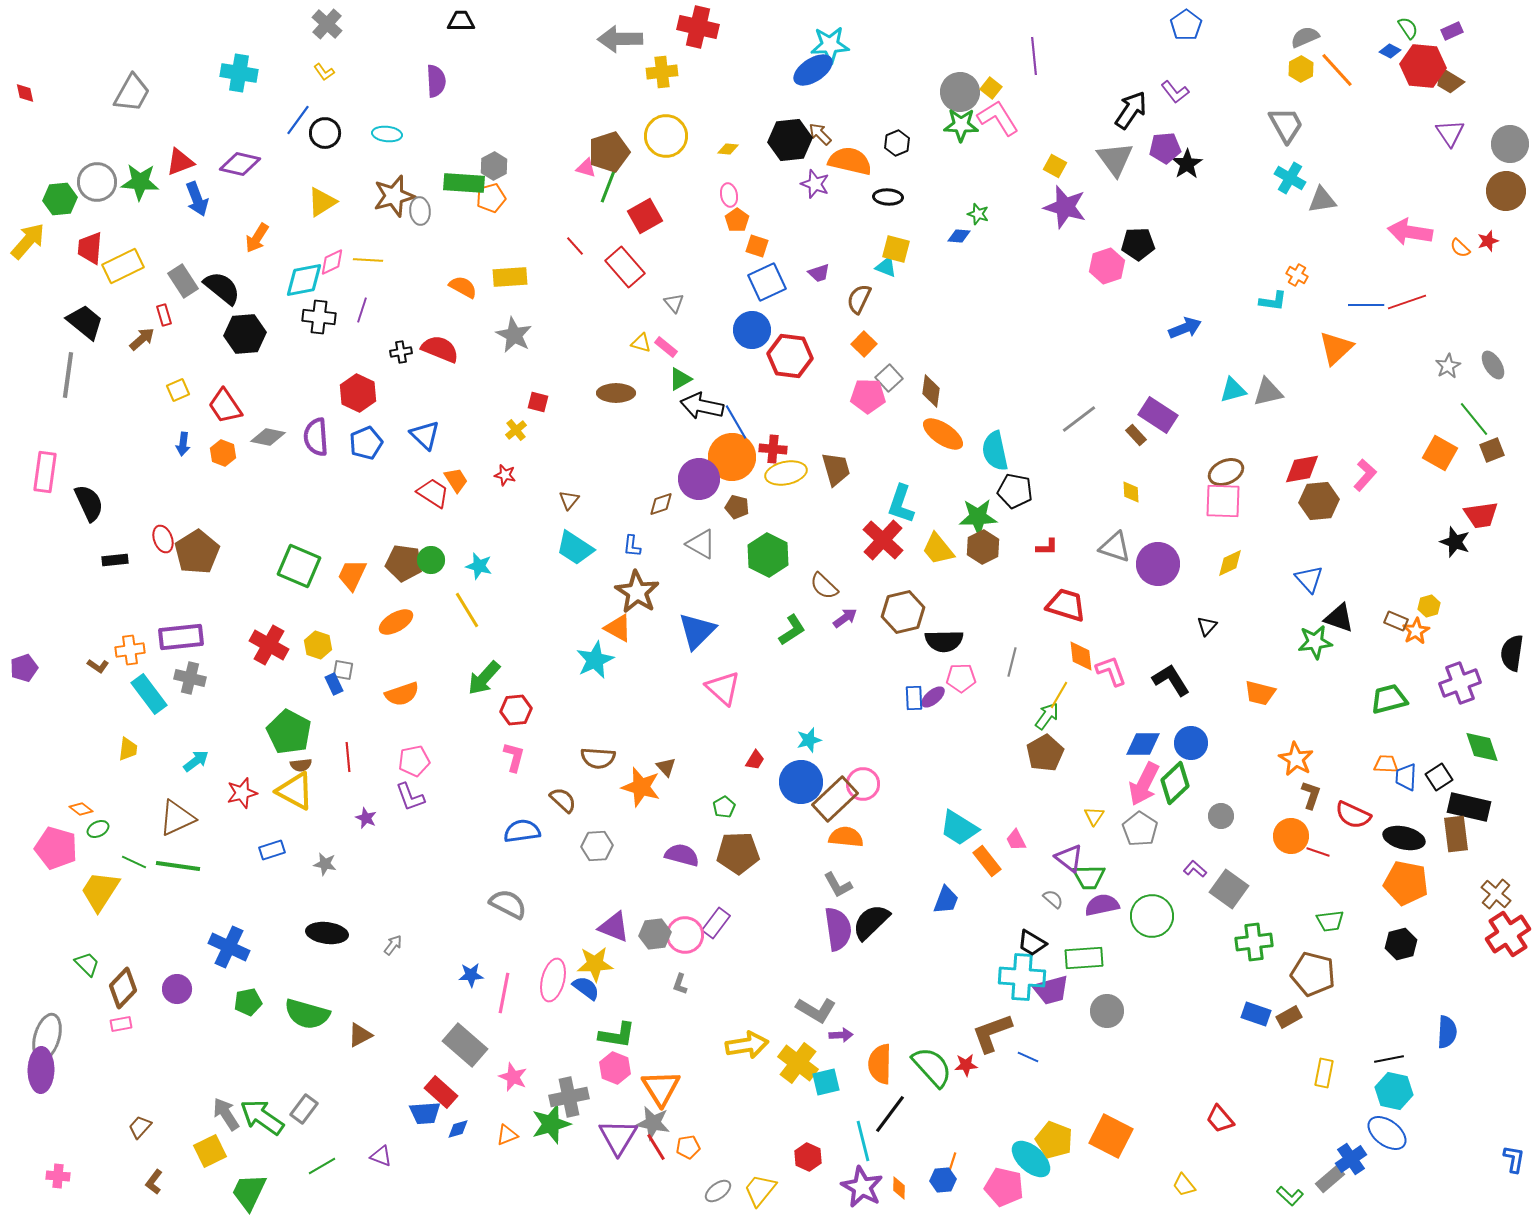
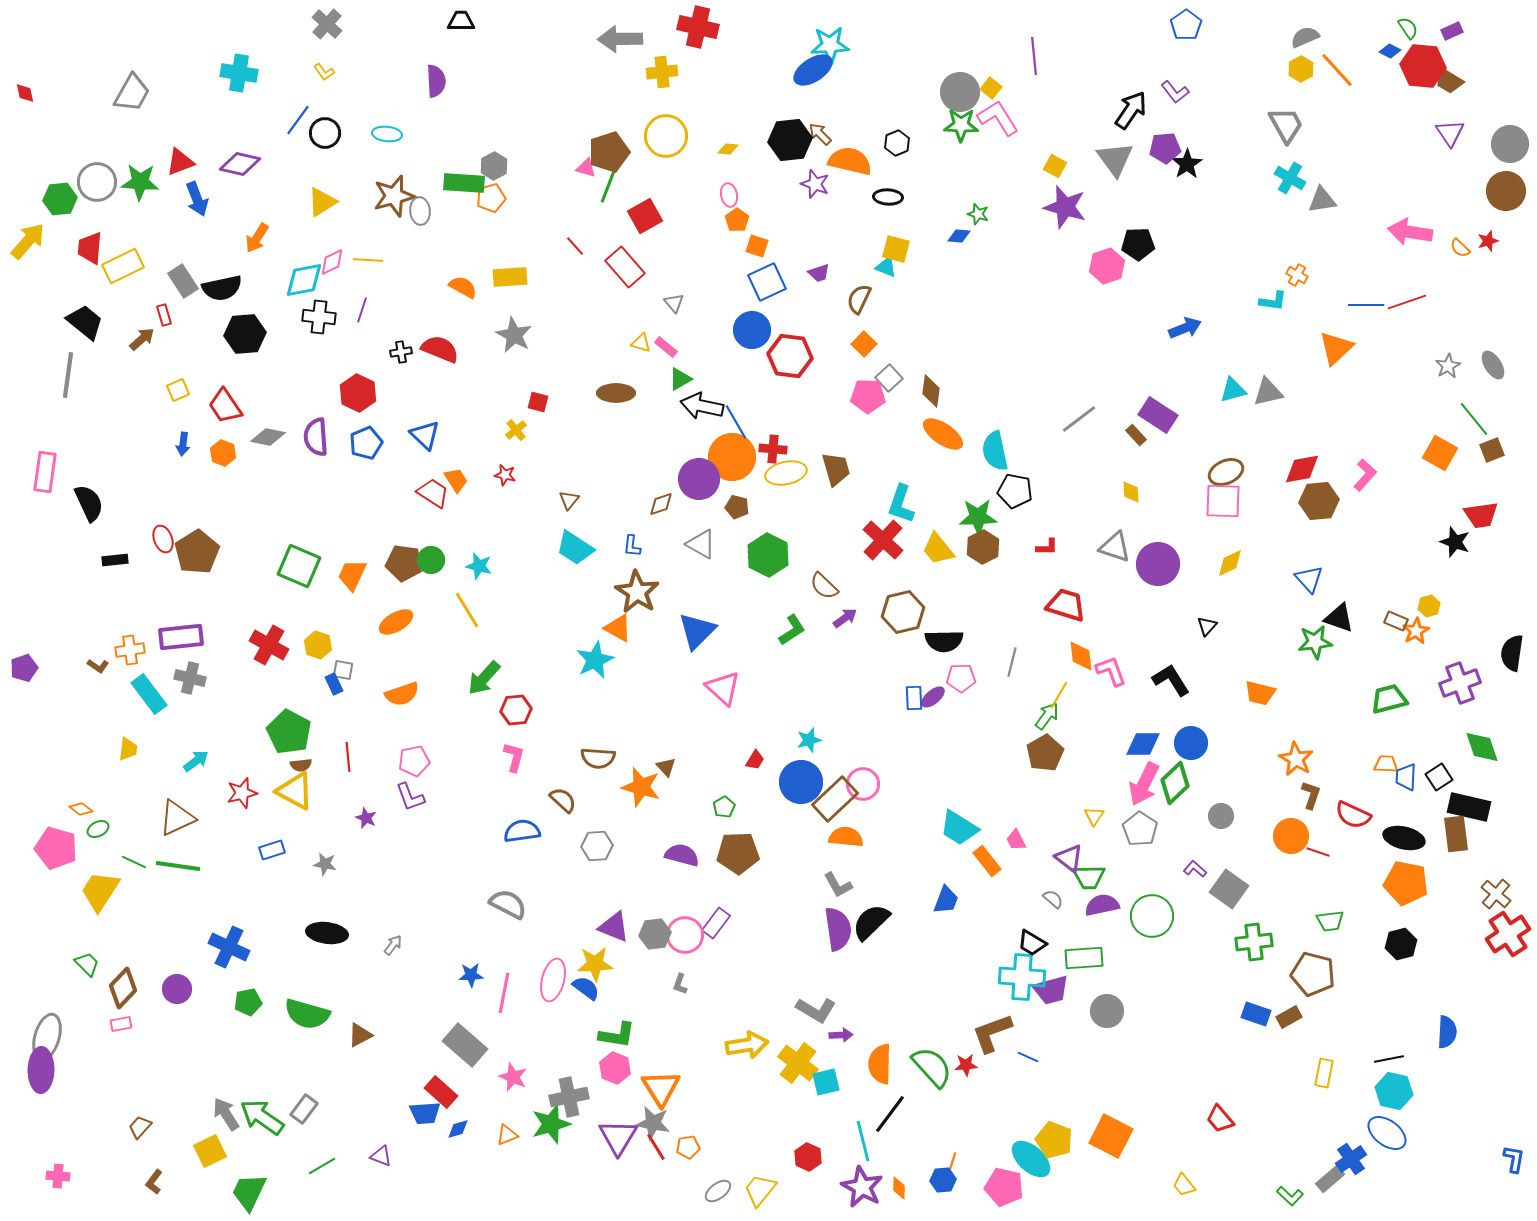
black semicircle at (222, 288): rotated 129 degrees clockwise
